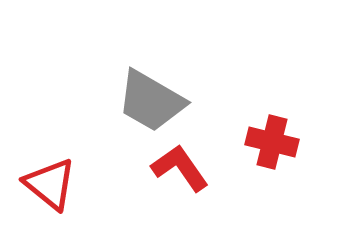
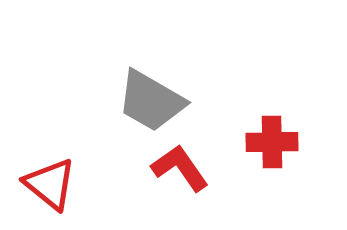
red cross: rotated 15 degrees counterclockwise
